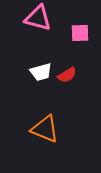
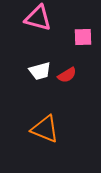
pink square: moved 3 px right, 4 px down
white trapezoid: moved 1 px left, 1 px up
